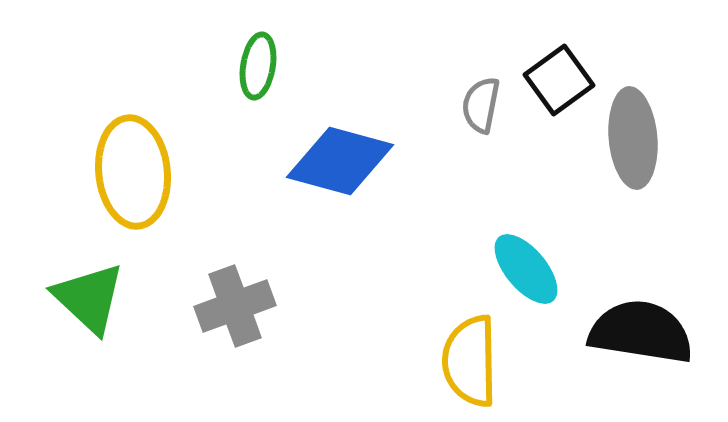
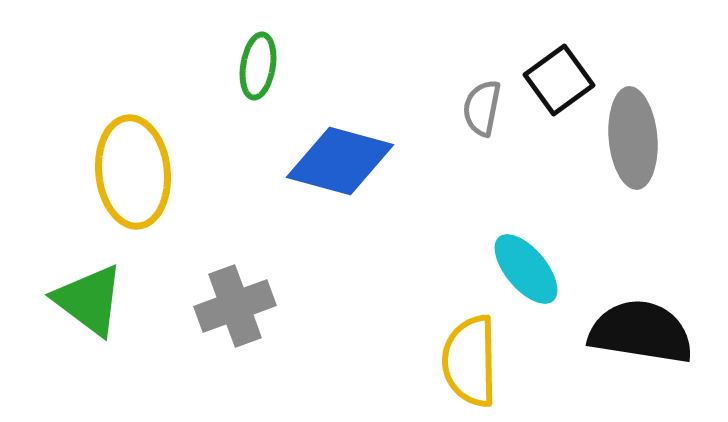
gray semicircle: moved 1 px right, 3 px down
green triangle: moved 2 px down; rotated 6 degrees counterclockwise
